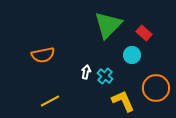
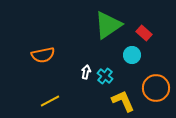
green triangle: rotated 12 degrees clockwise
